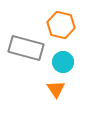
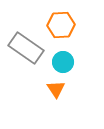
orange hexagon: rotated 16 degrees counterclockwise
gray rectangle: rotated 20 degrees clockwise
